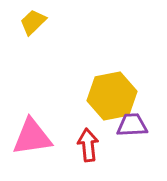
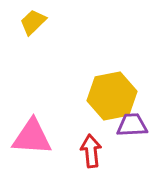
pink triangle: rotated 12 degrees clockwise
red arrow: moved 3 px right, 6 px down
